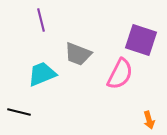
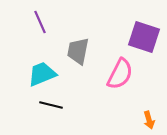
purple line: moved 1 px left, 2 px down; rotated 10 degrees counterclockwise
purple square: moved 3 px right, 3 px up
gray trapezoid: moved 3 px up; rotated 80 degrees clockwise
black line: moved 32 px right, 7 px up
